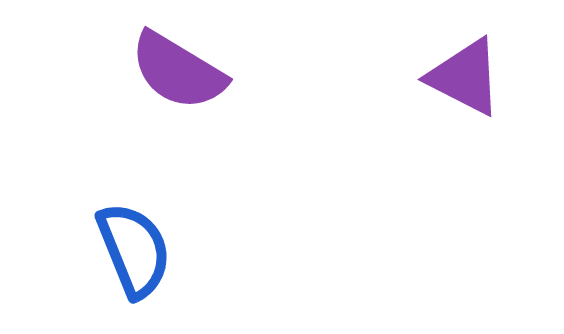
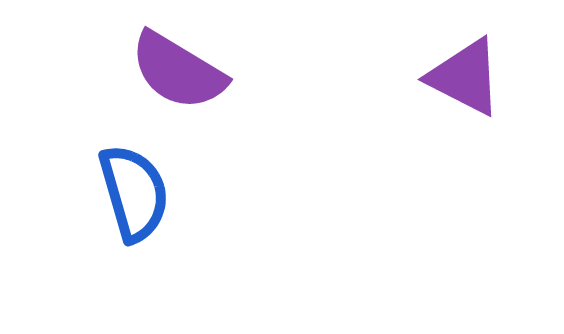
blue semicircle: moved 57 px up; rotated 6 degrees clockwise
